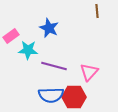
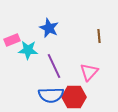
brown line: moved 2 px right, 25 px down
pink rectangle: moved 1 px right, 4 px down; rotated 14 degrees clockwise
purple line: rotated 50 degrees clockwise
